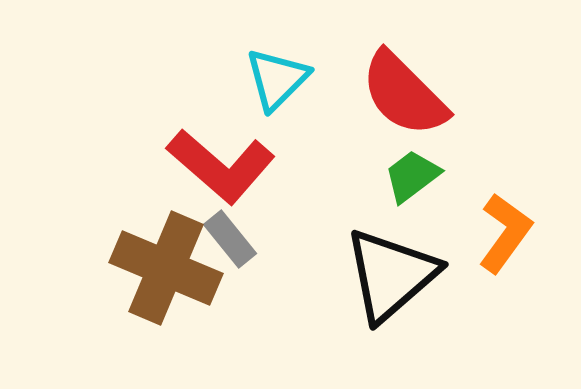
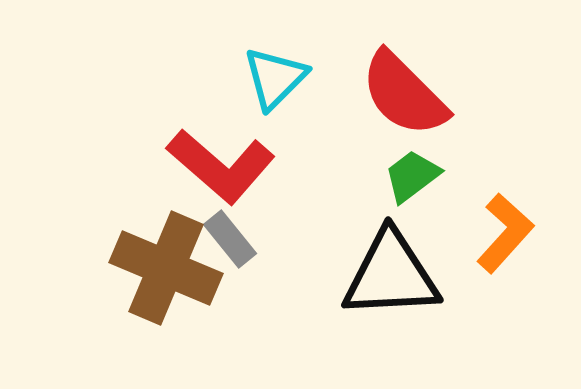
cyan triangle: moved 2 px left, 1 px up
orange L-shape: rotated 6 degrees clockwise
black triangle: rotated 38 degrees clockwise
